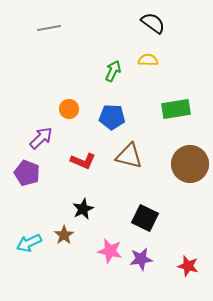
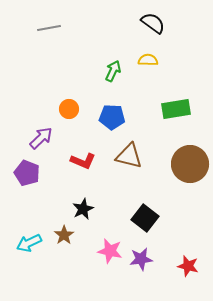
black square: rotated 12 degrees clockwise
